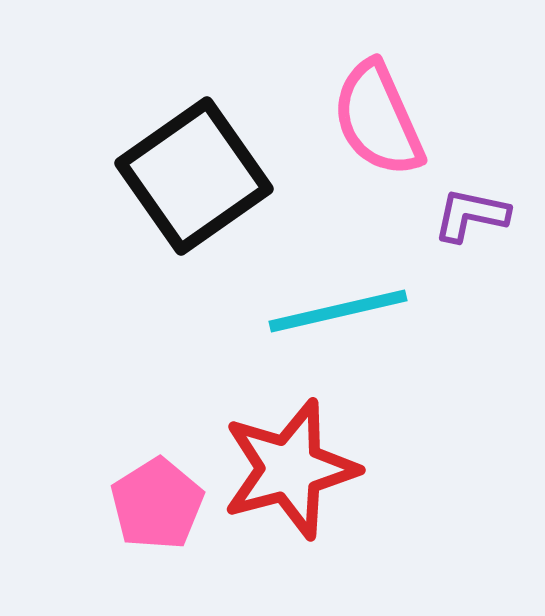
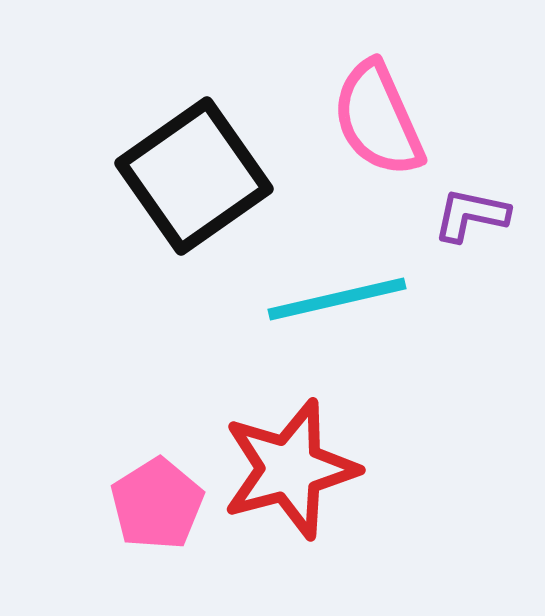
cyan line: moved 1 px left, 12 px up
